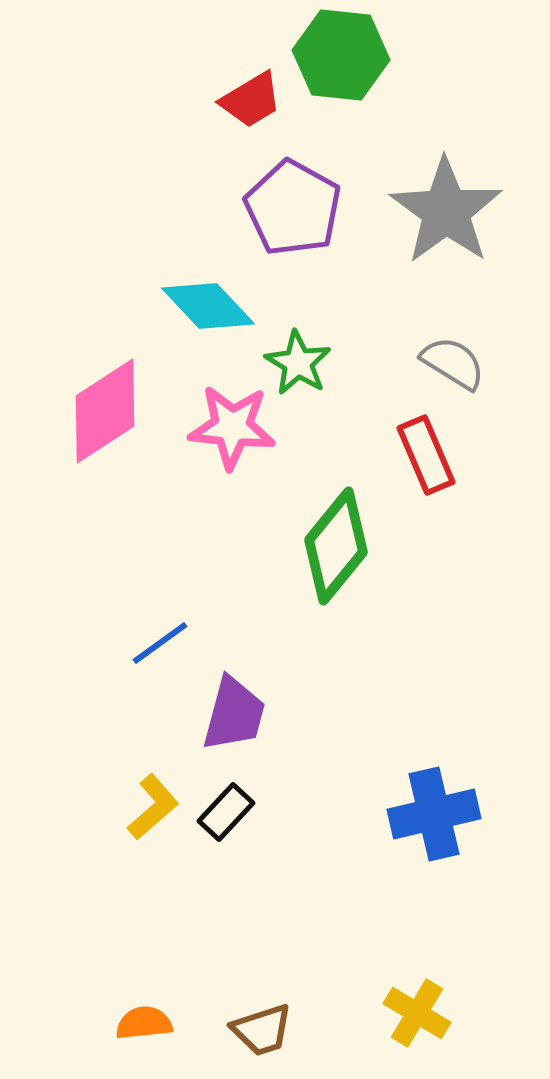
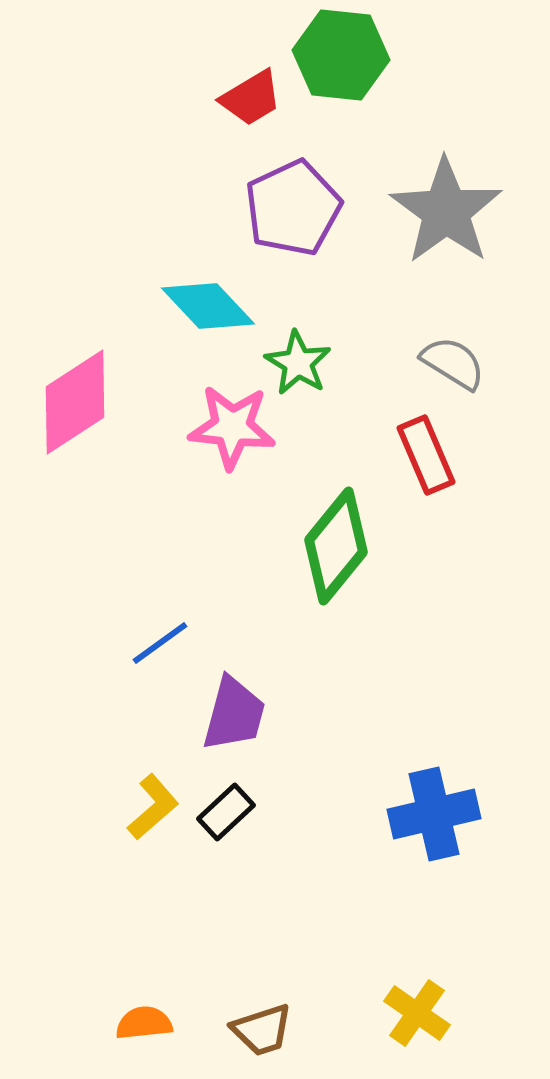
red trapezoid: moved 2 px up
purple pentagon: rotated 18 degrees clockwise
pink diamond: moved 30 px left, 9 px up
black rectangle: rotated 4 degrees clockwise
yellow cross: rotated 4 degrees clockwise
